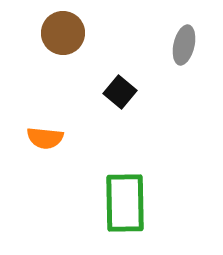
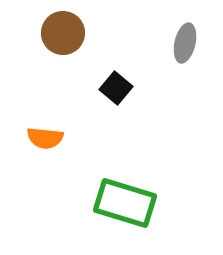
gray ellipse: moved 1 px right, 2 px up
black square: moved 4 px left, 4 px up
green rectangle: rotated 72 degrees counterclockwise
